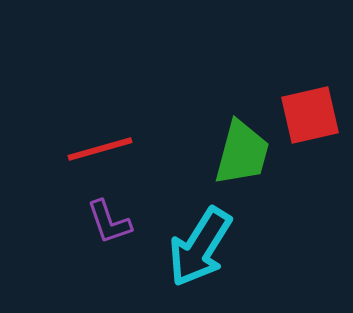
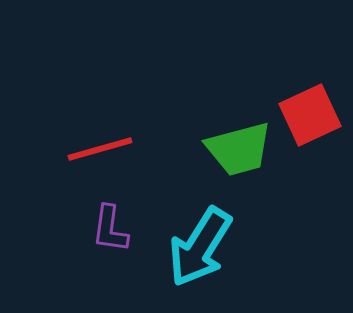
red square: rotated 12 degrees counterclockwise
green trapezoid: moved 3 px left, 4 px up; rotated 60 degrees clockwise
purple L-shape: moved 1 px right, 7 px down; rotated 27 degrees clockwise
